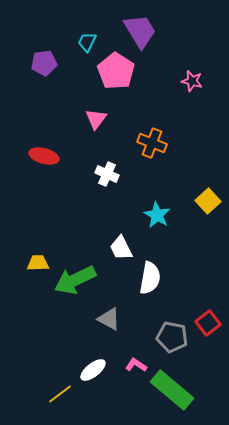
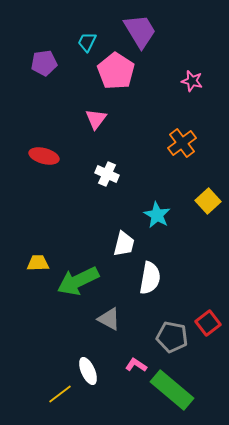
orange cross: moved 30 px right; rotated 32 degrees clockwise
white trapezoid: moved 3 px right, 4 px up; rotated 140 degrees counterclockwise
green arrow: moved 3 px right, 1 px down
white ellipse: moved 5 px left, 1 px down; rotated 76 degrees counterclockwise
